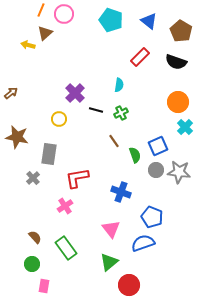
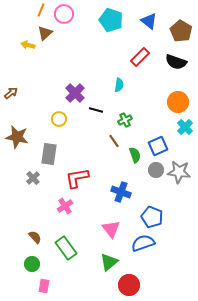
green cross: moved 4 px right, 7 px down
